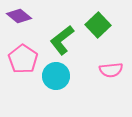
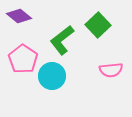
cyan circle: moved 4 px left
